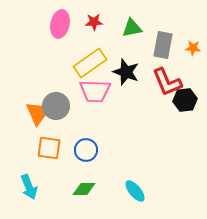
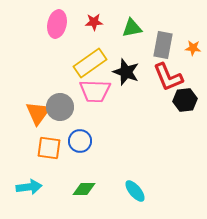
pink ellipse: moved 3 px left
red L-shape: moved 1 px right, 5 px up
gray circle: moved 4 px right, 1 px down
blue circle: moved 6 px left, 9 px up
cyan arrow: rotated 75 degrees counterclockwise
